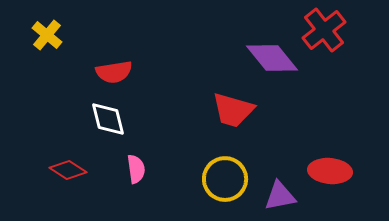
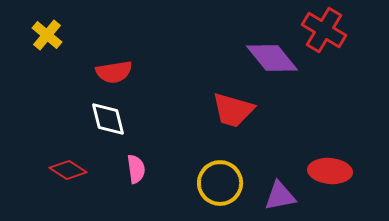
red cross: rotated 21 degrees counterclockwise
yellow circle: moved 5 px left, 4 px down
